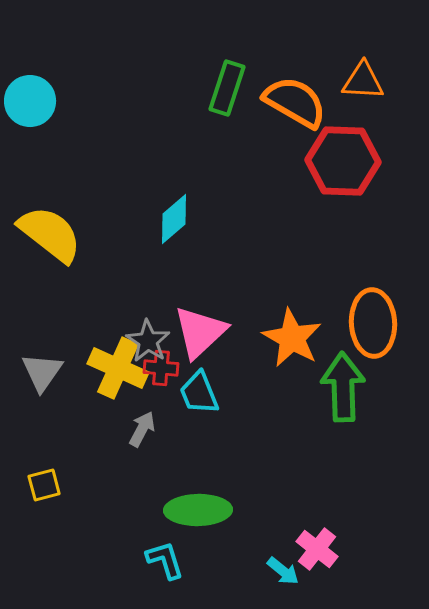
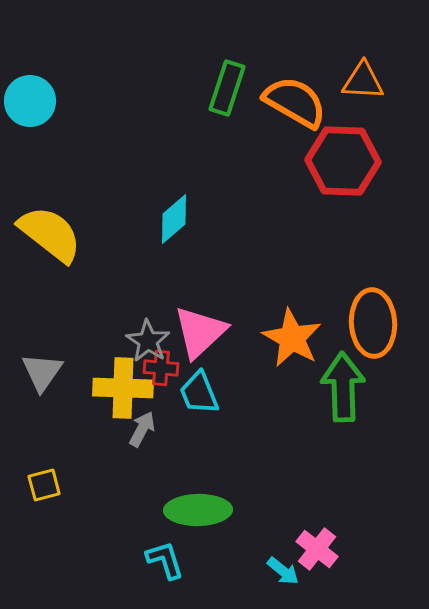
yellow cross: moved 5 px right, 20 px down; rotated 22 degrees counterclockwise
